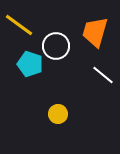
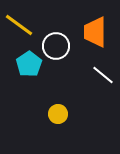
orange trapezoid: rotated 16 degrees counterclockwise
cyan pentagon: moved 1 px left; rotated 20 degrees clockwise
